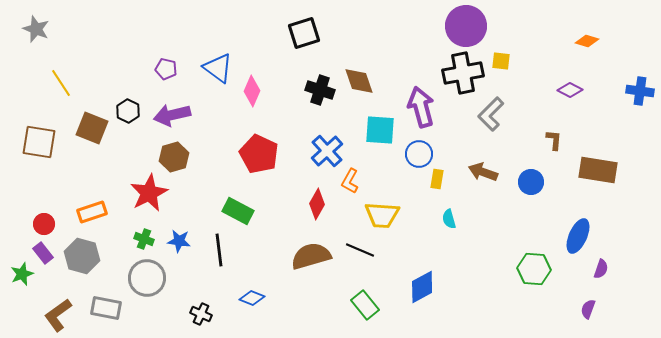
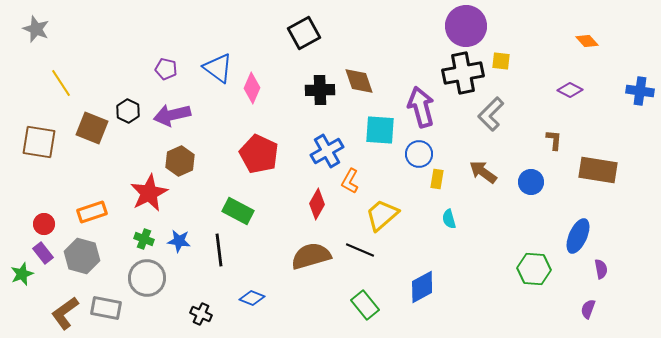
black square at (304, 33): rotated 12 degrees counterclockwise
orange diamond at (587, 41): rotated 30 degrees clockwise
black cross at (320, 90): rotated 20 degrees counterclockwise
pink diamond at (252, 91): moved 3 px up
blue cross at (327, 151): rotated 12 degrees clockwise
brown hexagon at (174, 157): moved 6 px right, 4 px down; rotated 8 degrees counterclockwise
brown arrow at (483, 172): rotated 16 degrees clockwise
yellow trapezoid at (382, 215): rotated 135 degrees clockwise
purple semicircle at (601, 269): rotated 30 degrees counterclockwise
brown L-shape at (58, 315): moved 7 px right, 2 px up
